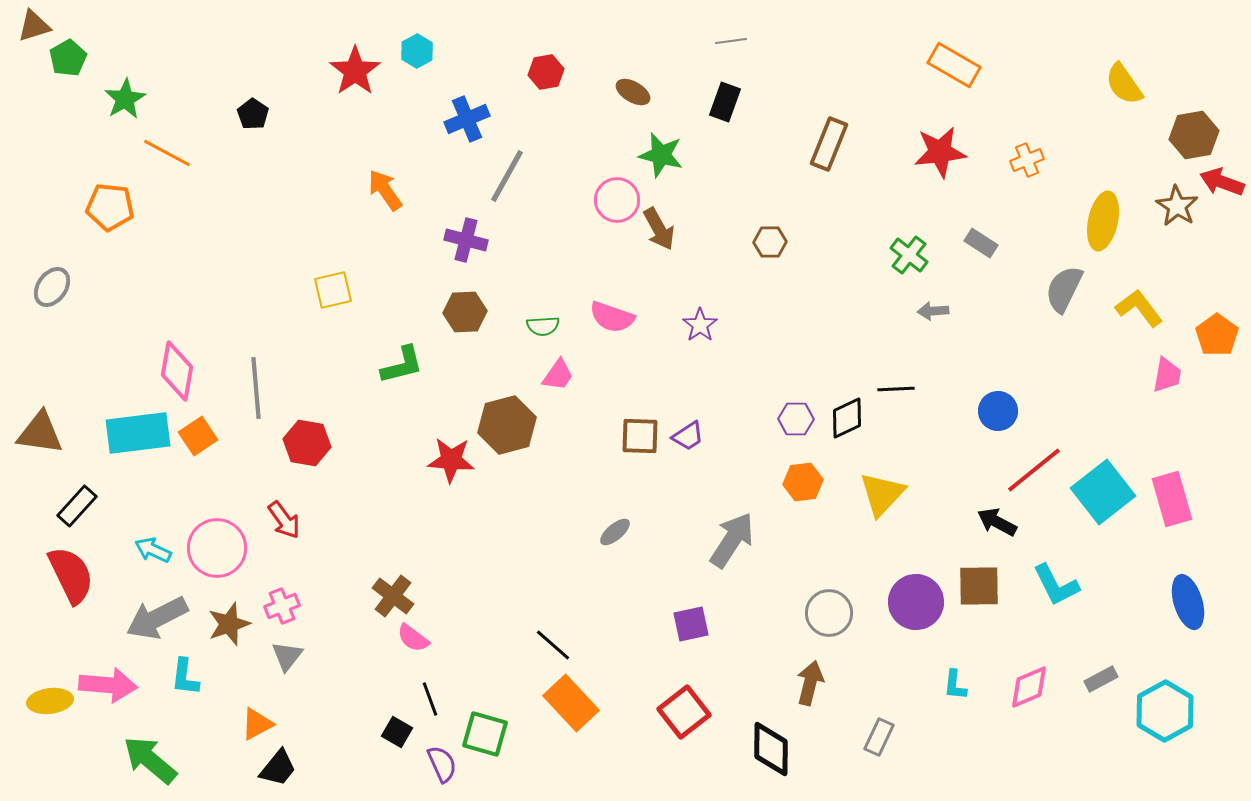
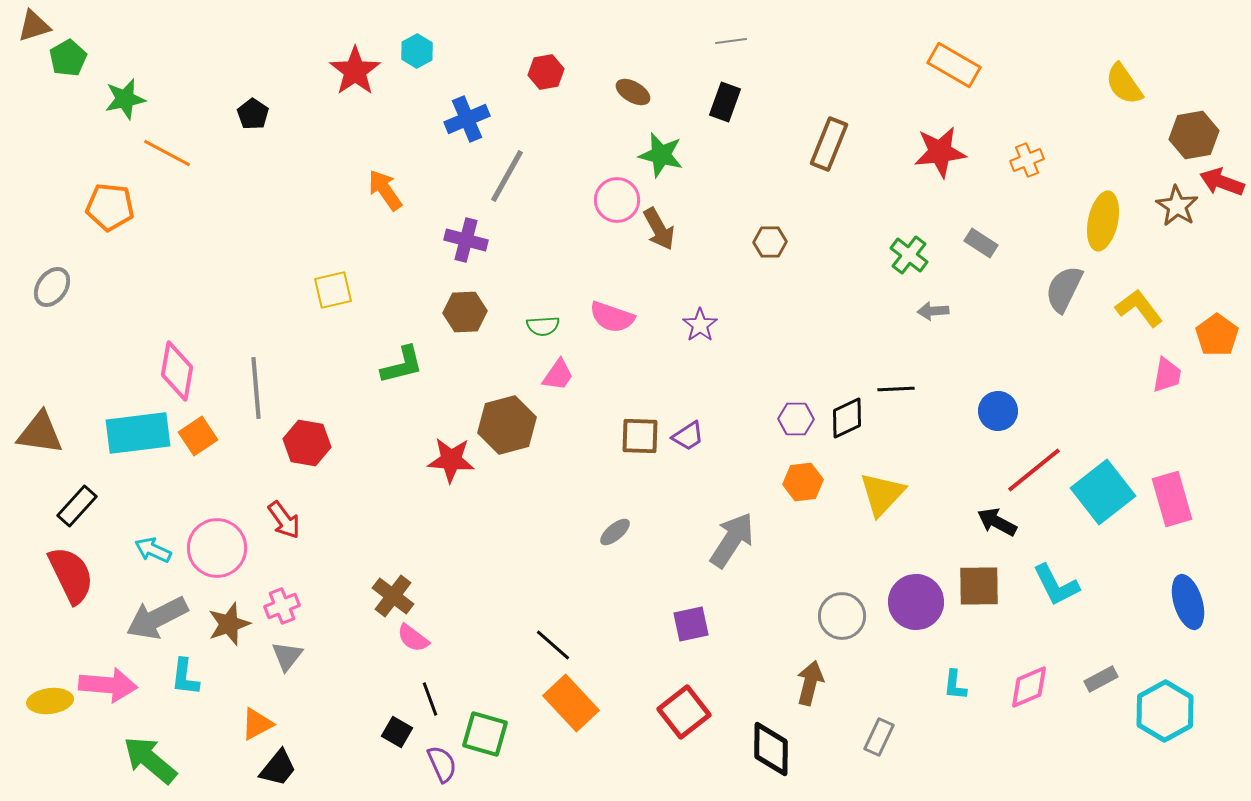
green star at (125, 99): rotated 18 degrees clockwise
gray circle at (829, 613): moved 13 px right, 3 px down
